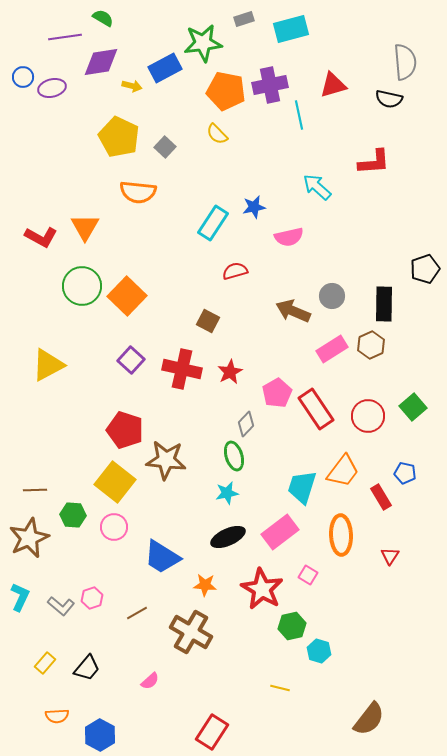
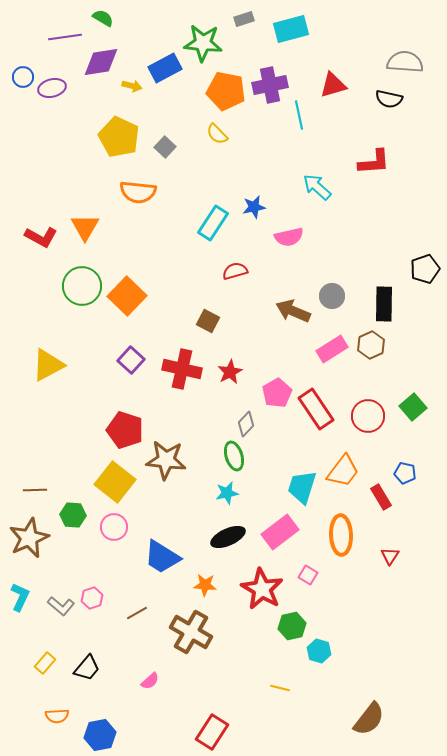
green star at (203, 43): rotated 12 degrees clockwise
gray semicircle at (405, 62): rotated 81 degrees counterclockwise
blue hexagon at (100, 735): rotated 20 degrees clockwise
